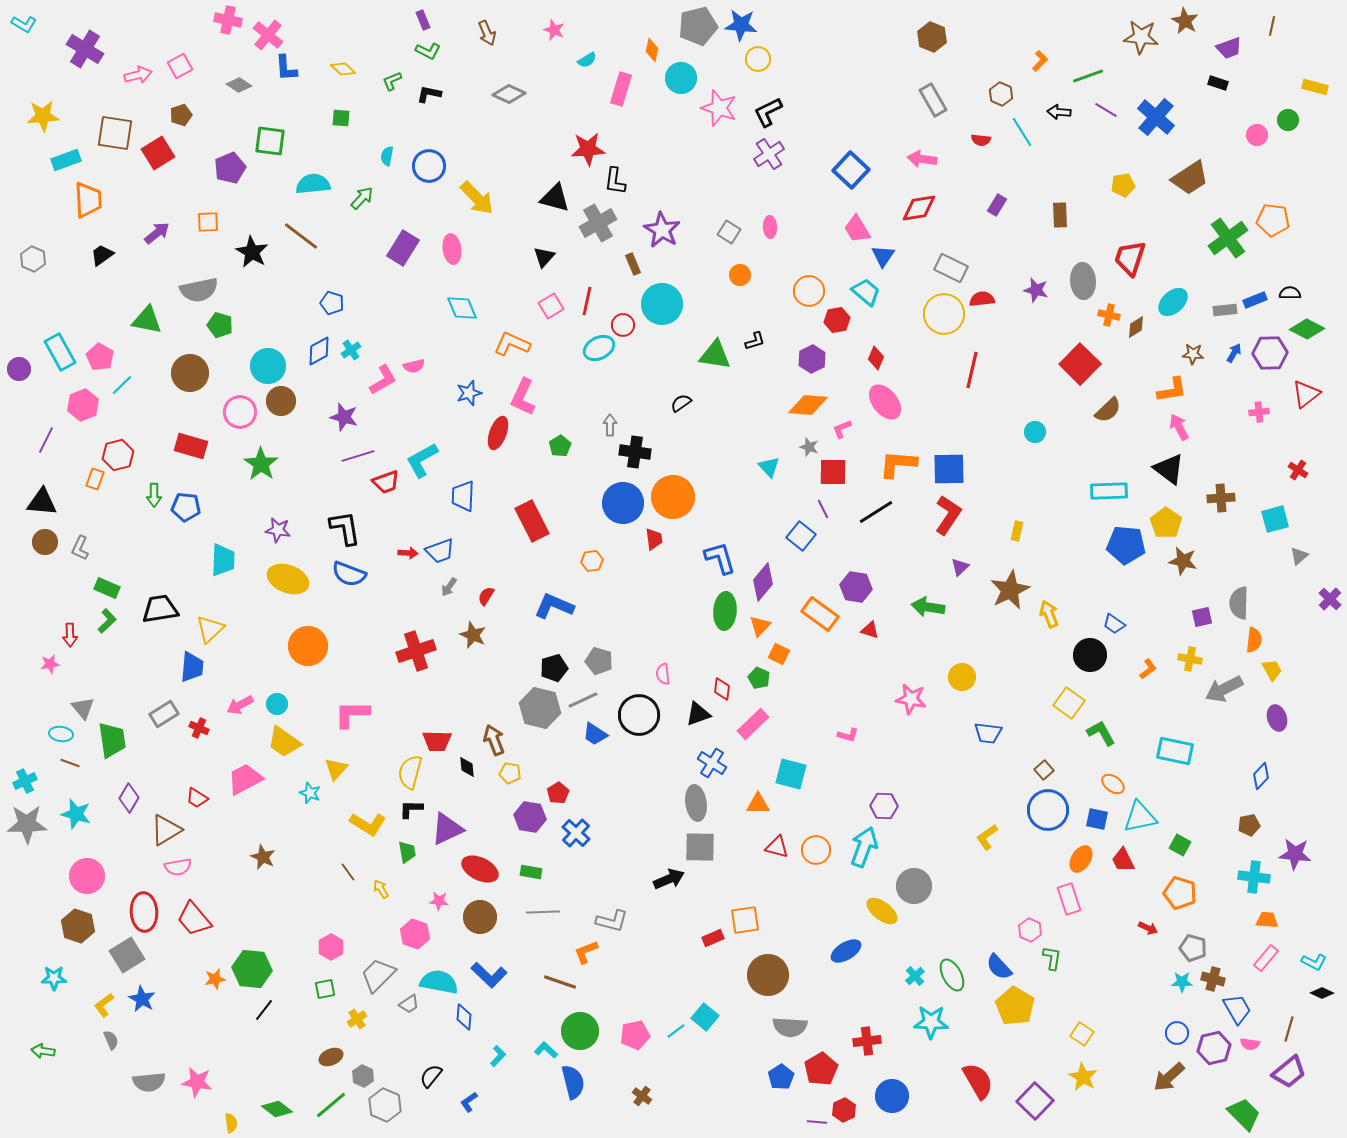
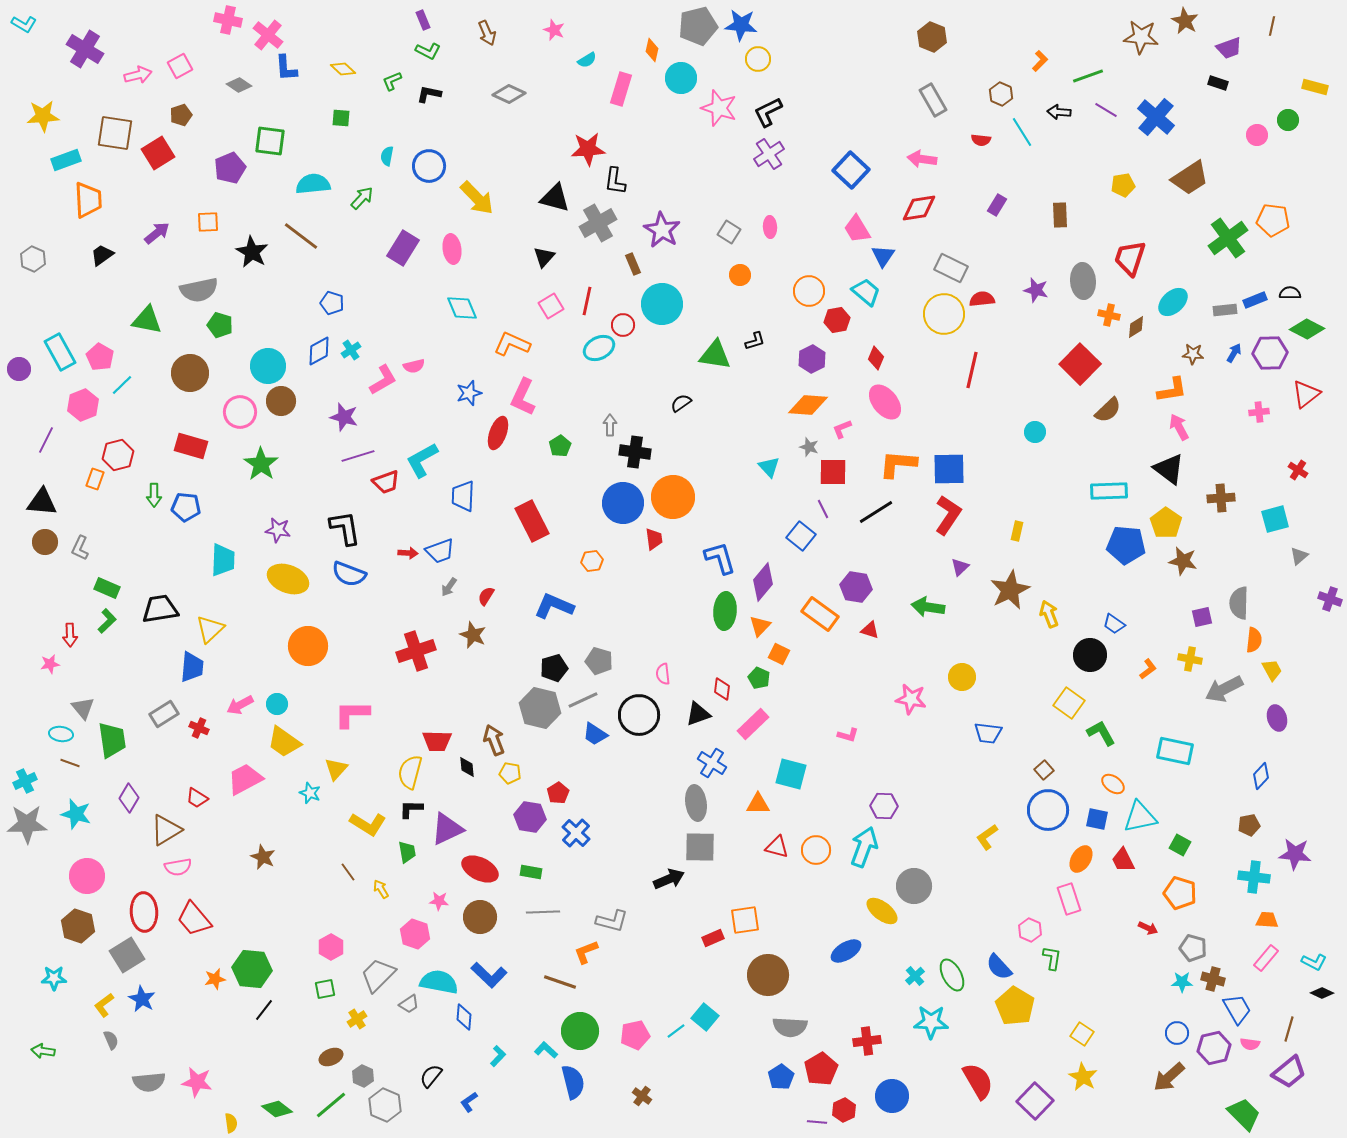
purple cross at (1330, 599): rotated 25 degrees counterclockwise
